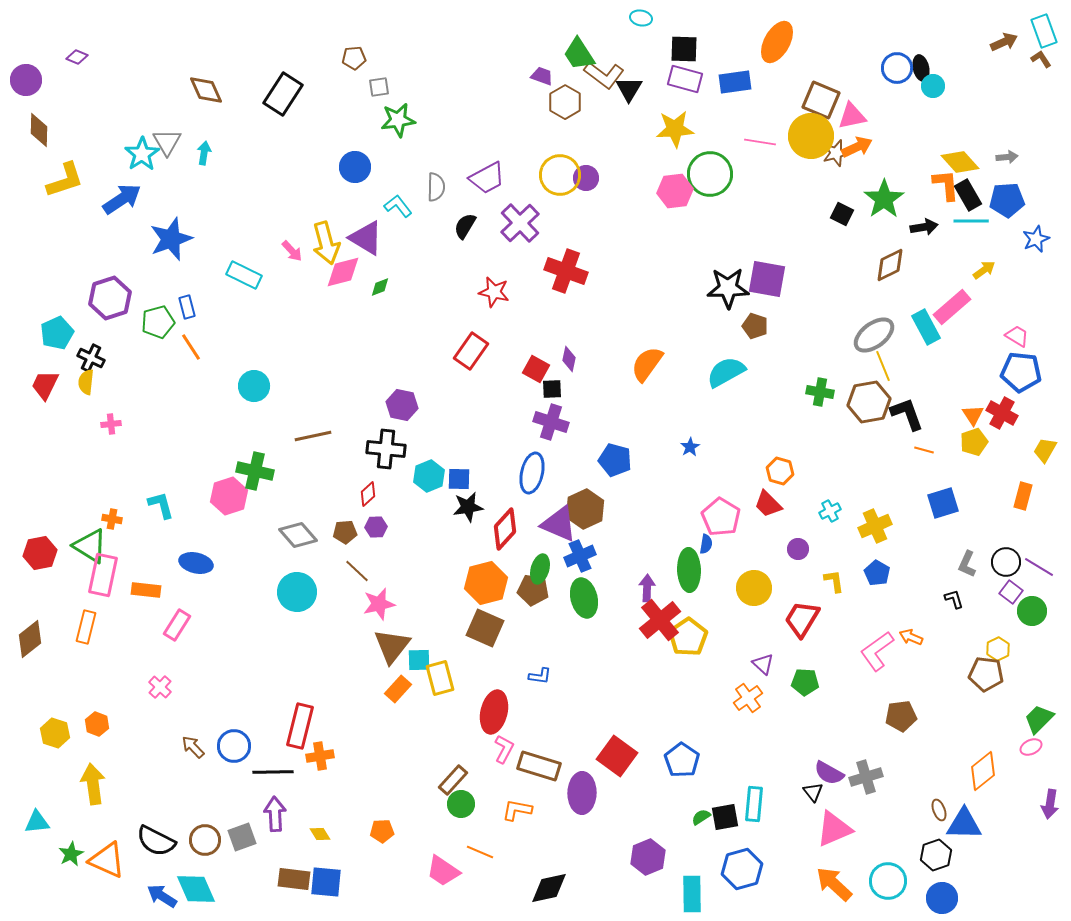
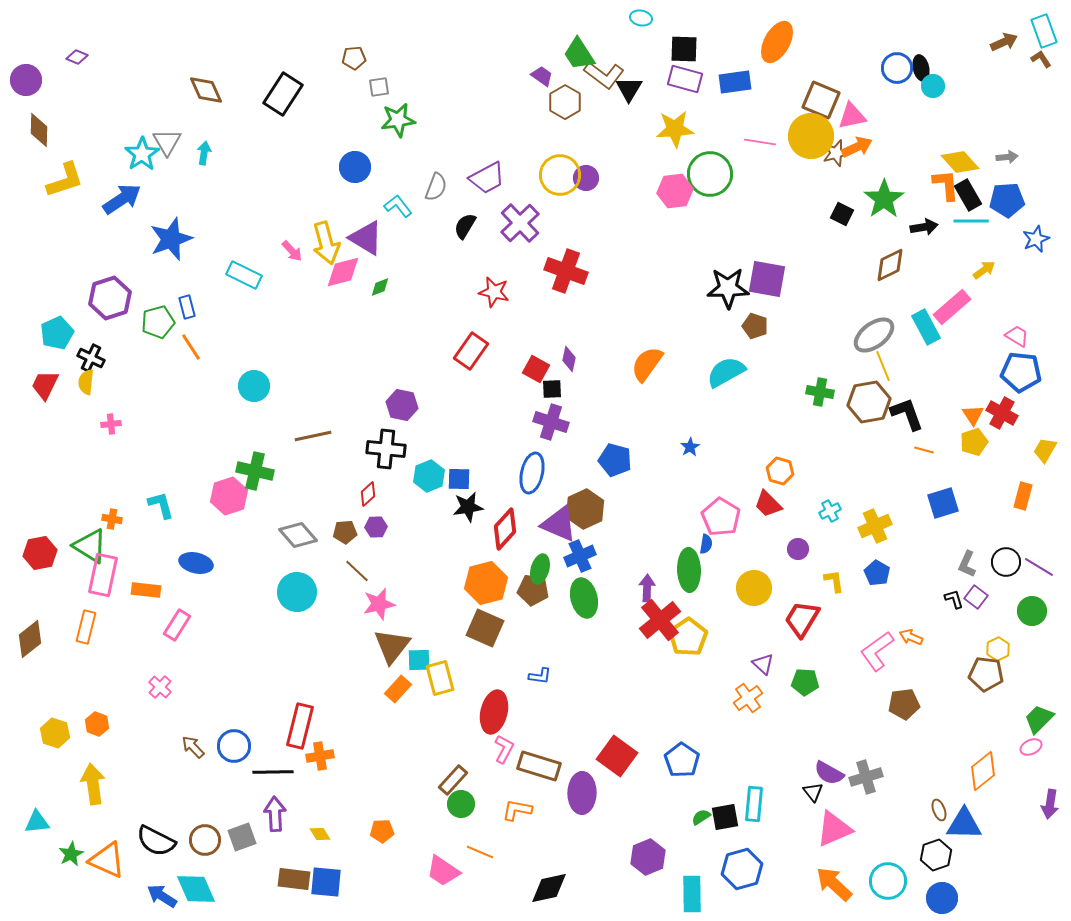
purple trapezoid at (542, 76): rotated 15 degrees clockwise
gray semicircle at (436, 187): rotated 20 degrees clockwise
purple square at (1011, 592): moved 35 px left, 5 px down
brown pentagon at (901, 716): moved 3 px right, 12 px up
